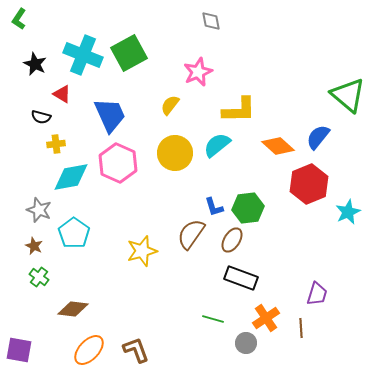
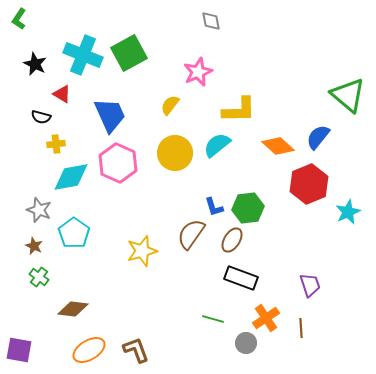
purple trapezoid: moved 7 px left, 9 px up; rotated 35 degrees counterclockwise
orange ellipse: rotated 16 degrees clockwise
